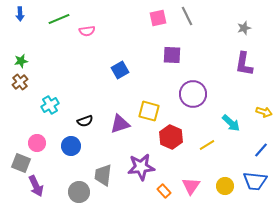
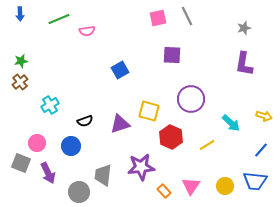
purple circle: moved 2 px left, 5 px down
yellow arrow: moved 4 px down
purple arrow: moved 12 px right, 13 px up
